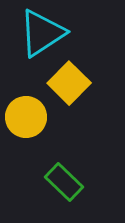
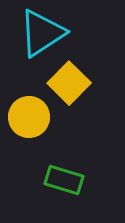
yellow circle: moved 3 px right
green rectangle: moved 2 px up; rotated 27 degrees counterclockwise
